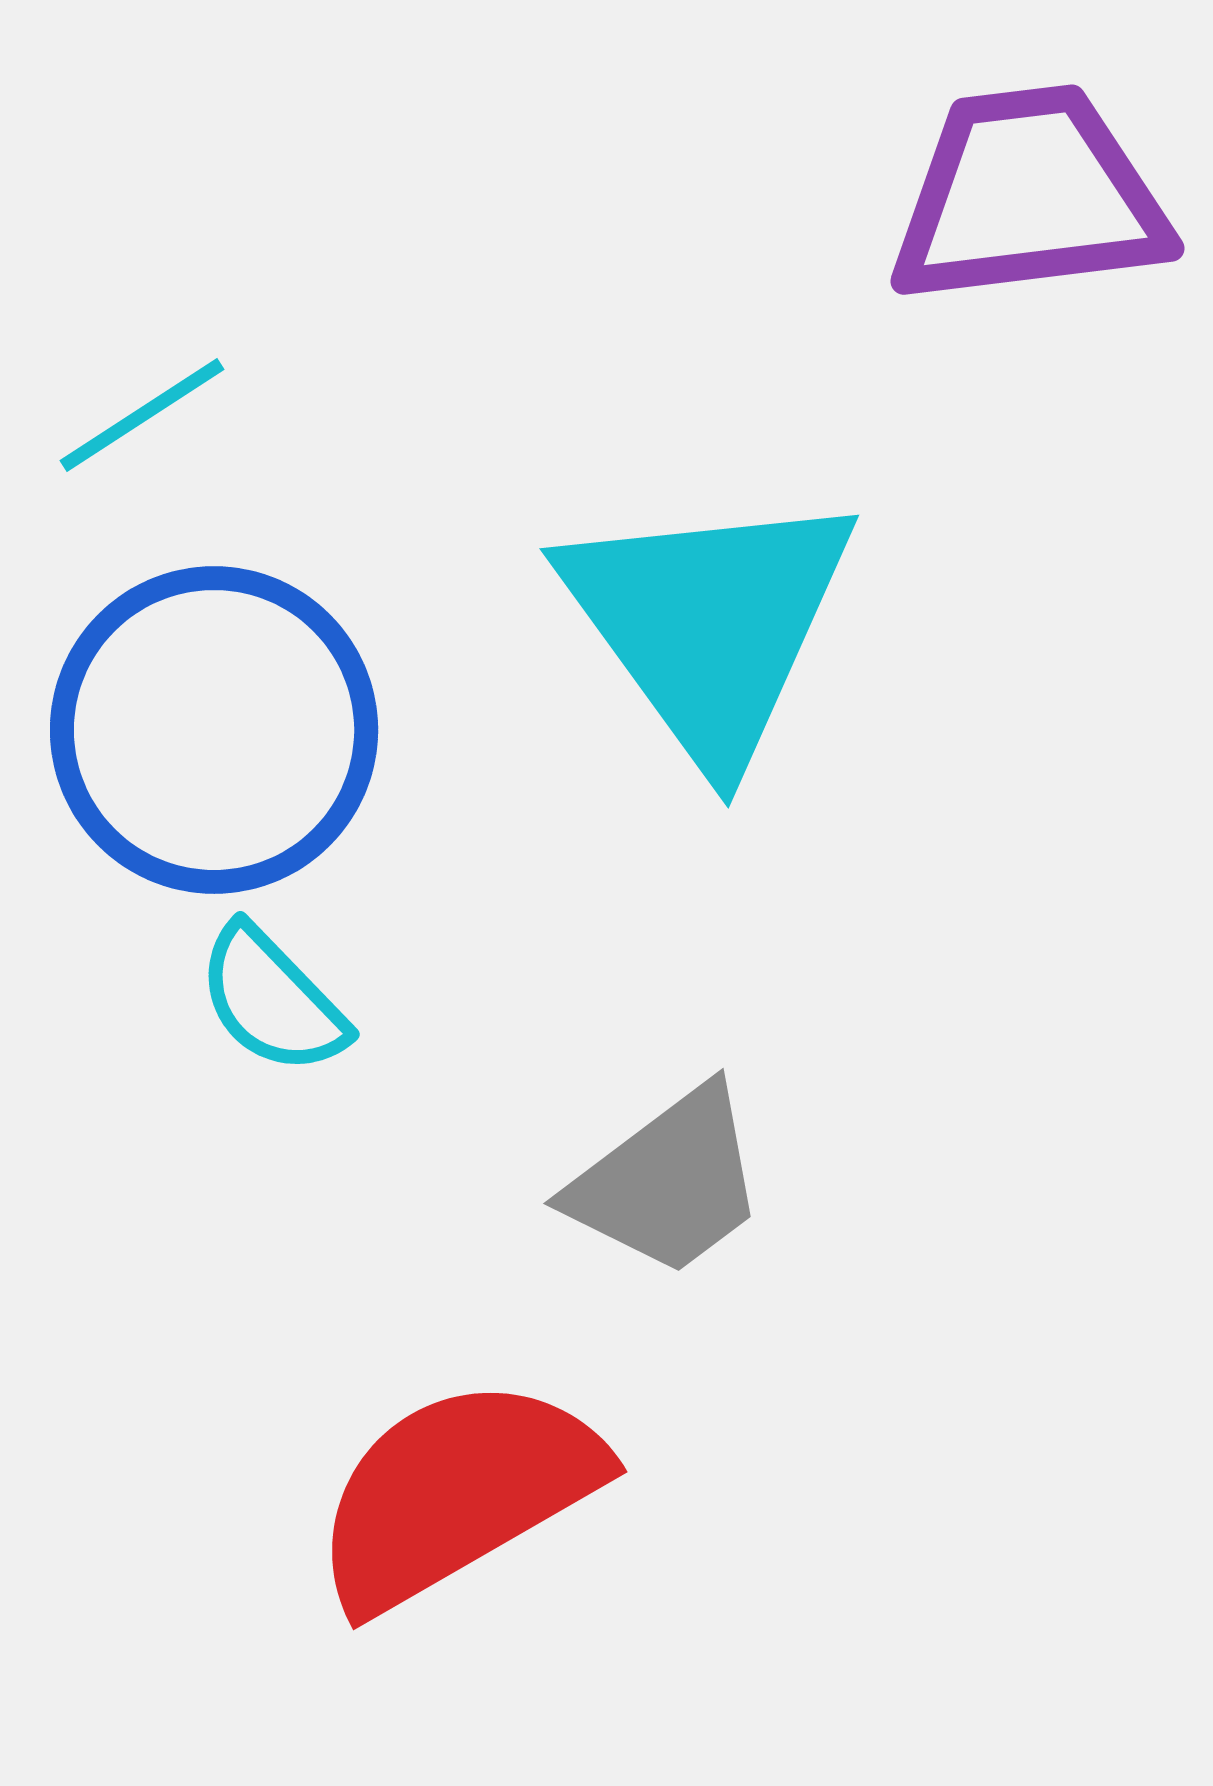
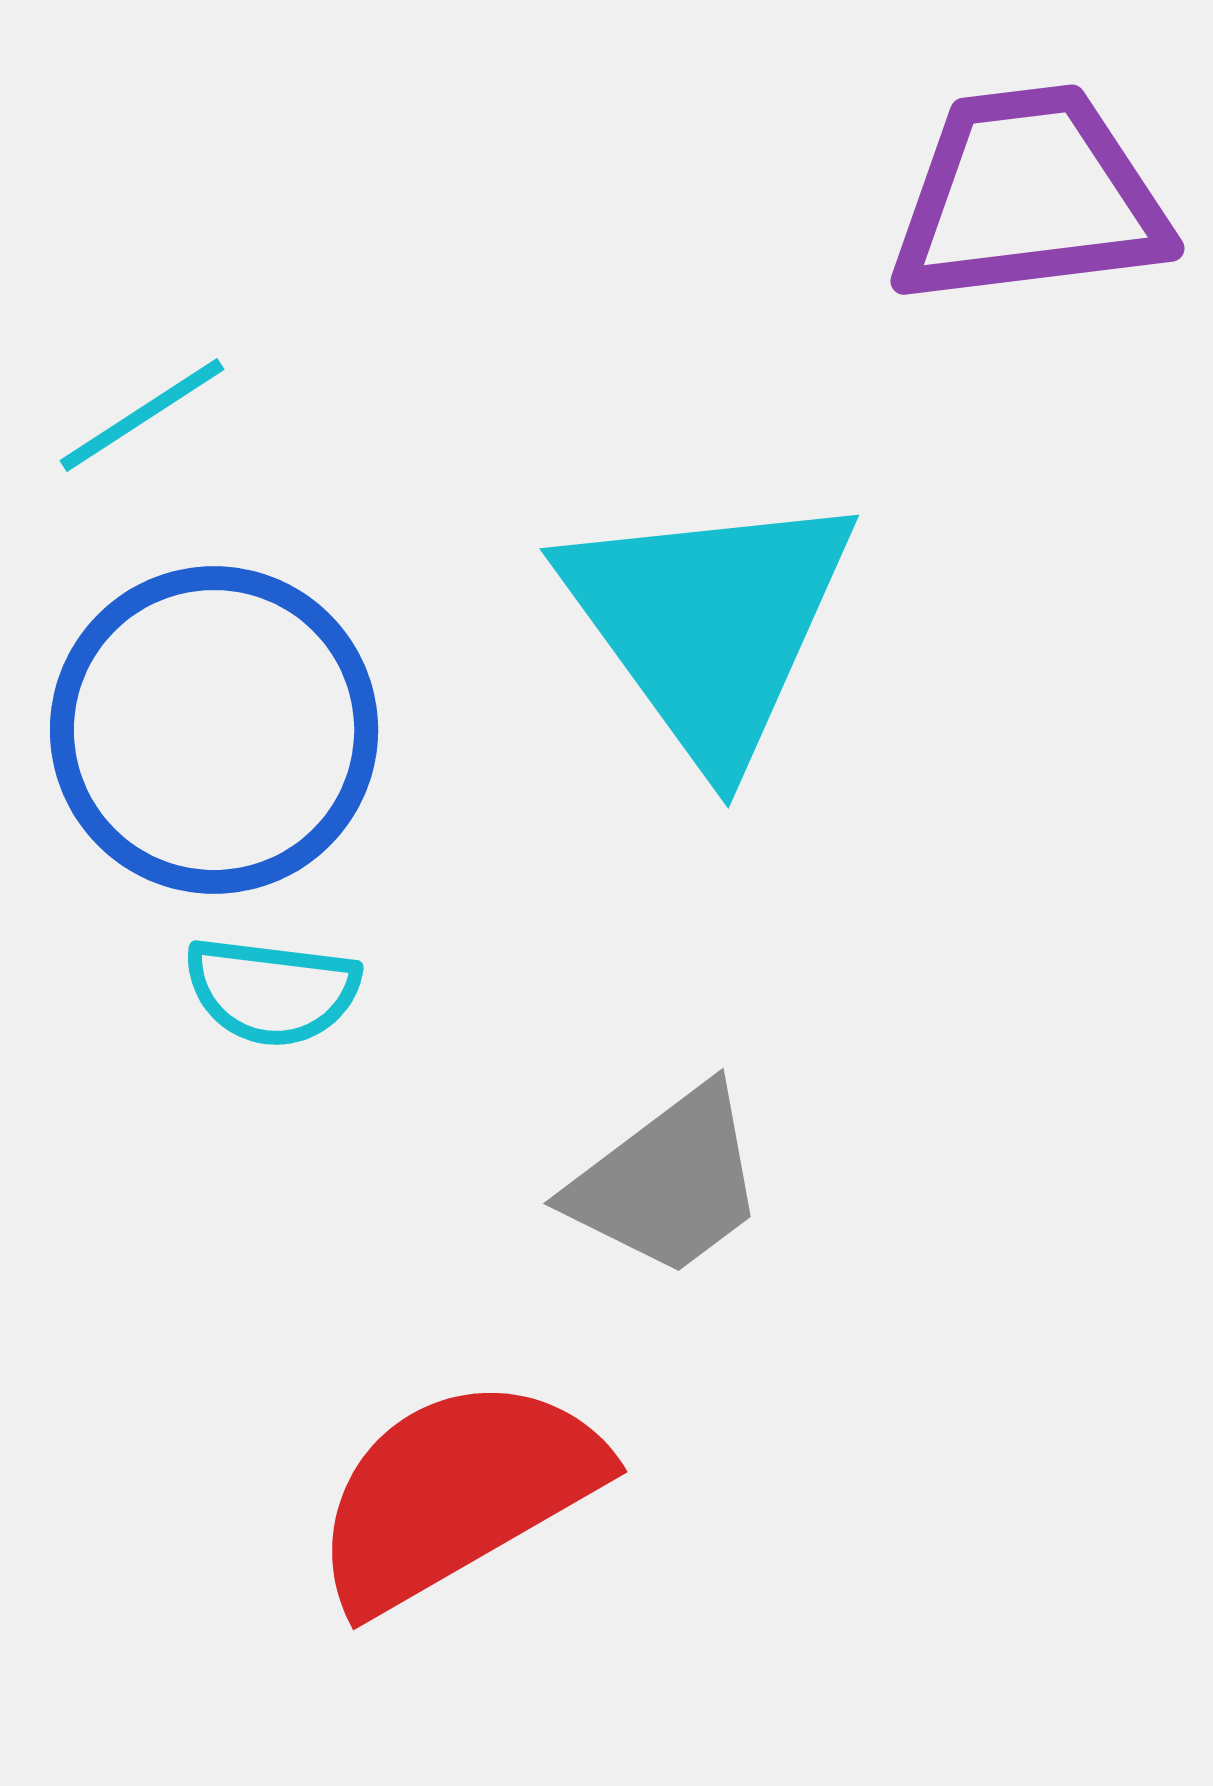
cyan semicircle: moved 9 px up; rotated 39 degrees counterclockwise
